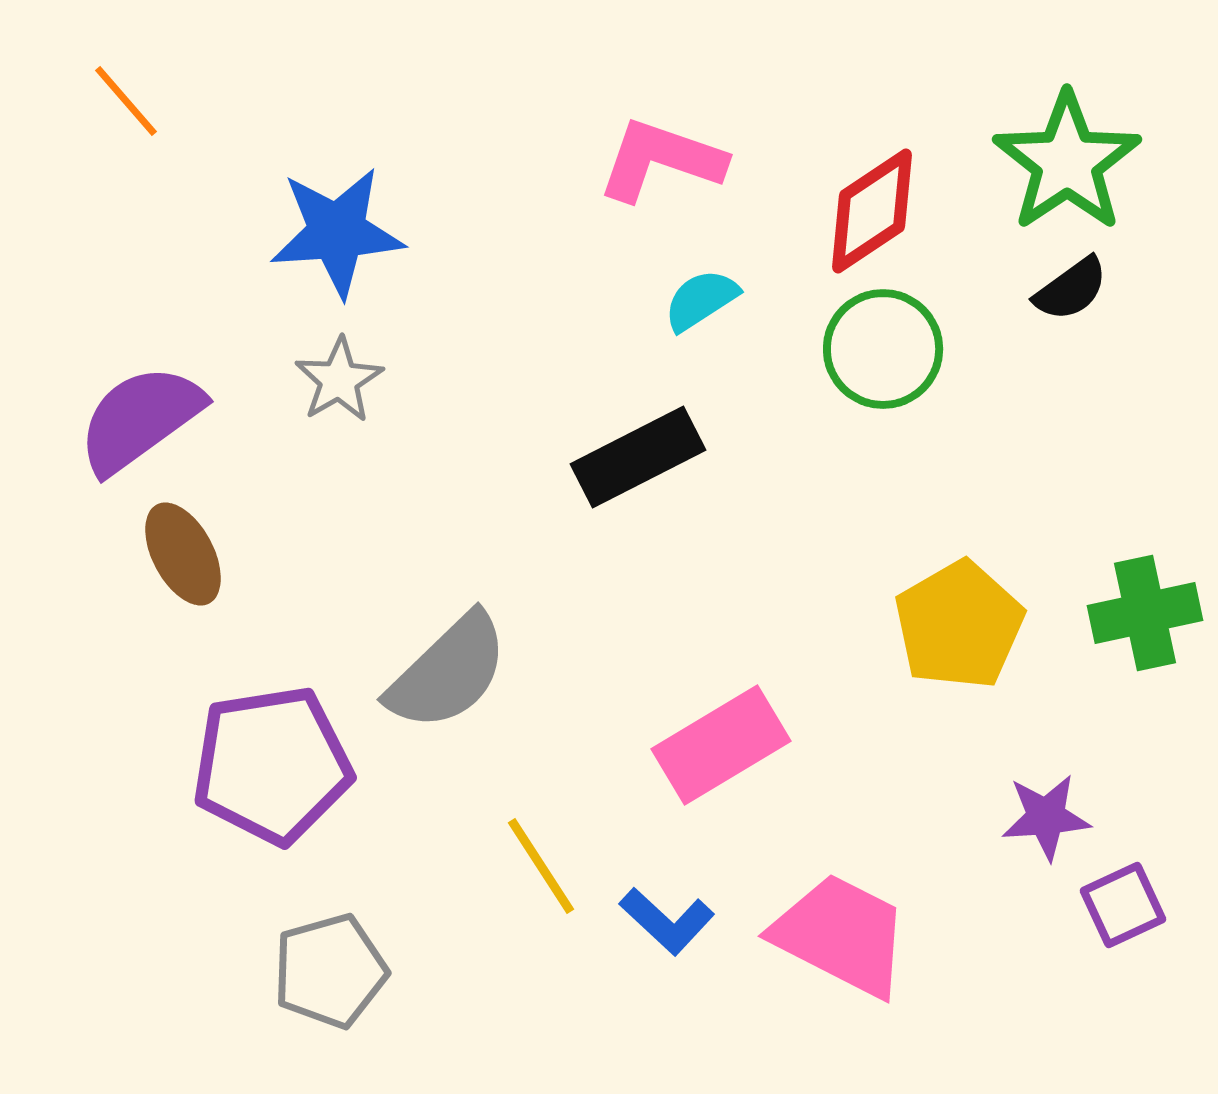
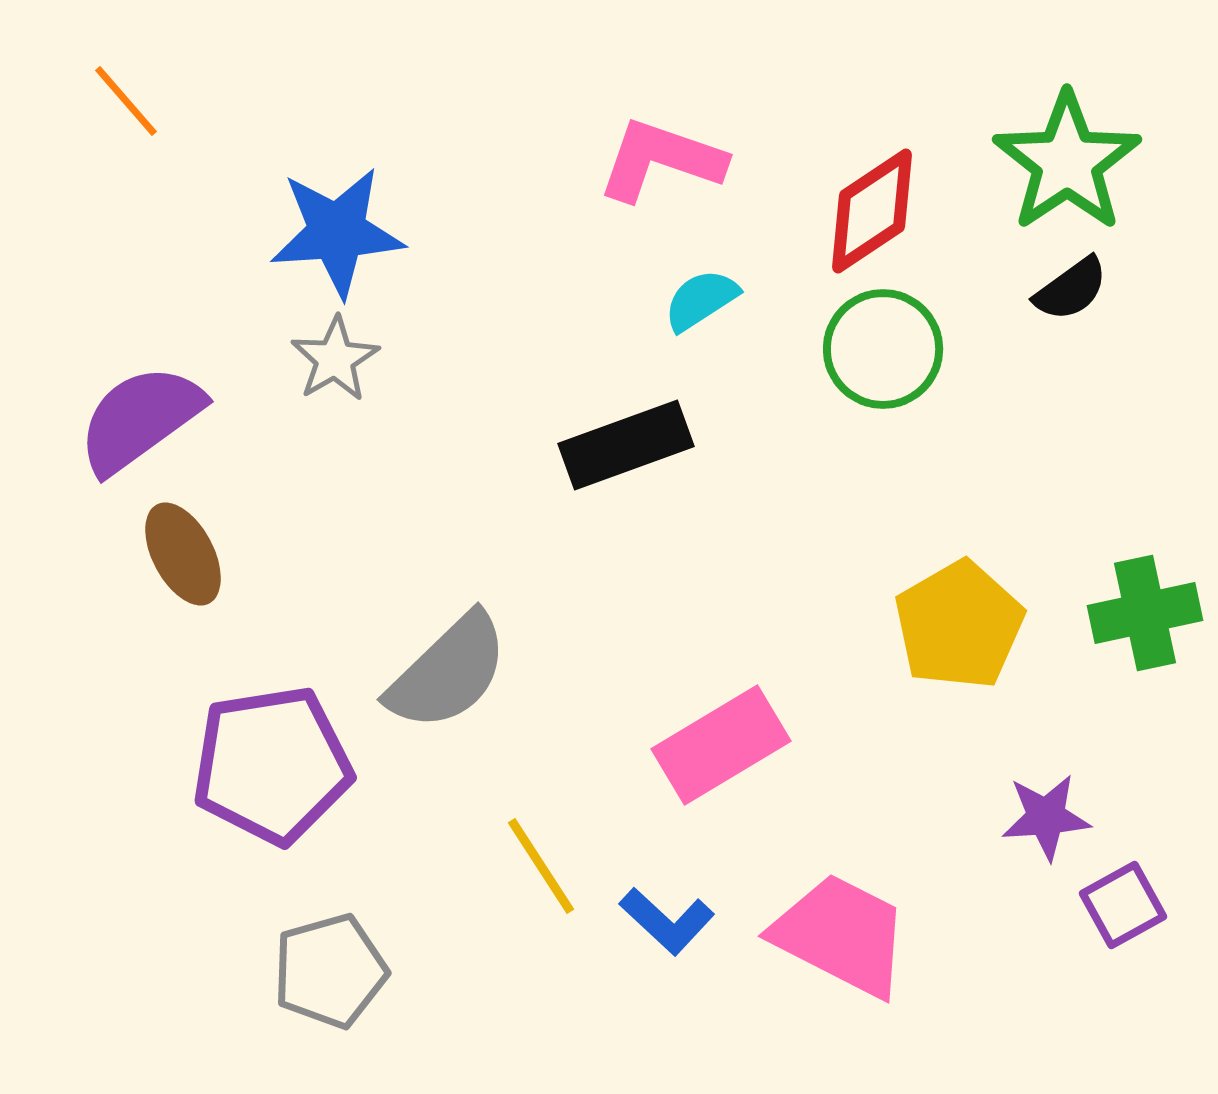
gray star: moved 4 px left, 21 px up
black rectangle: moved 12 px left, 12 px up; rotated 7 degrees clockwise
purple square: rotated 4 degrees counterclockwise
